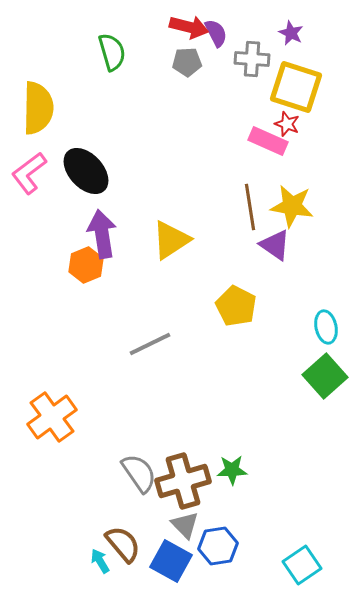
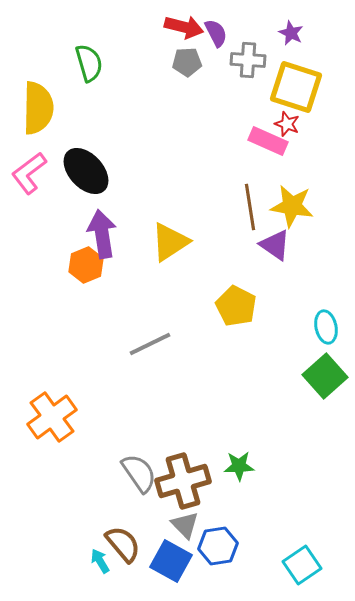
red arrow: moved 5 px left
green semicircle: moved 23 px left, 11 px down
gray cross: moved 4 px left, 1 px down
yellow triangle: moved 1 px left, 2 px down
green star: moved 7 px right, 4 px up
